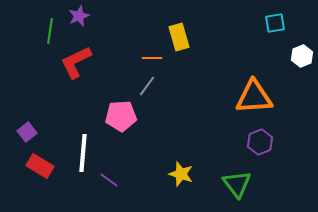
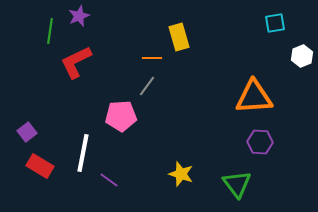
purple hexagon: rotated 25 degrees clockwise
white line: rotated 6 degrees clockwise
